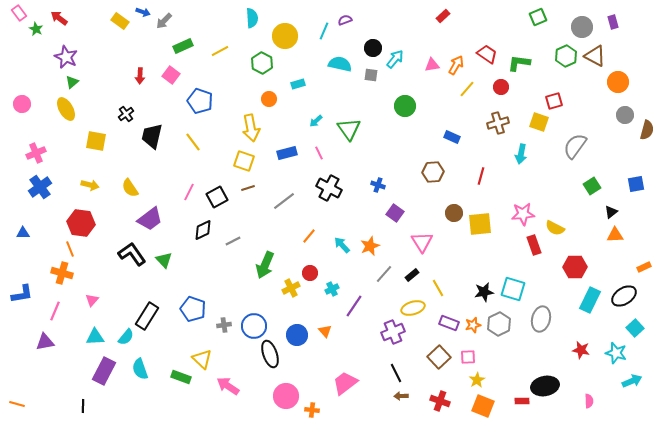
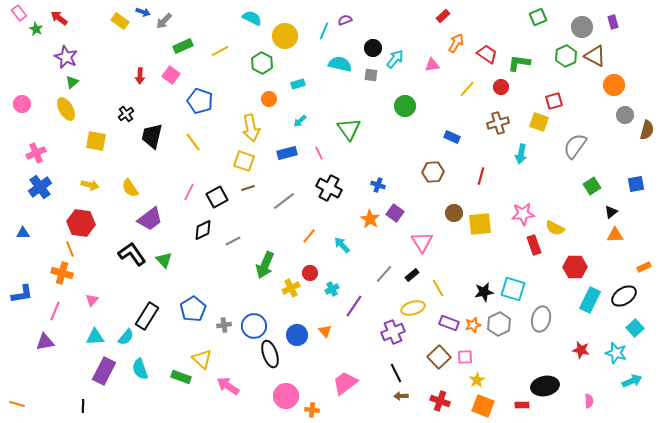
cyan semicircle at (252, 18): rotated 60 degrees counterclockwise
orange arrow at (456, 65): moved 22 px up
orange circle at (618, 82): moved 4 px left, 3 px down
cyan arrow at (316, 121): moved 16 px left
orange star at (370, 246): moved 27 px up; rotated 18 degrees counterclockwise
blue pentagon at (193, 309): rotated 20 degrees clockwise
pink square at (468, 357): moved 3 px left
red rectangle at (522, 401): moved 4 px down
